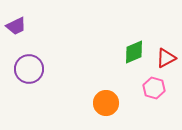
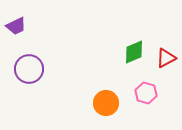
pink hexagon: moved 8 px left, 5 px down
